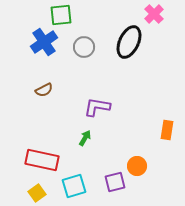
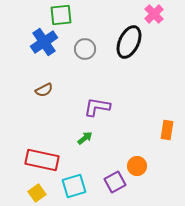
gray circle: moved 1 px right, 2 px down
green arrow: rotated 21 degrees clockwise
purple square: rotated 15 degrees counterclockwise
